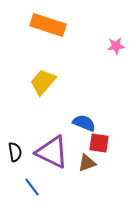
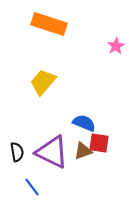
orange rectangle: moved 1 px right, 1 px up
pink star: rotated 24 degrees counterclockwise
black semicircle: moved 2 px right
brown triangle: moved 4 px left, 12 px up
